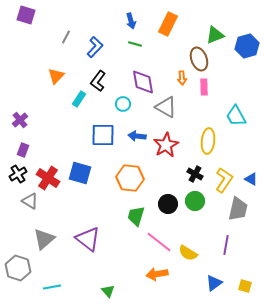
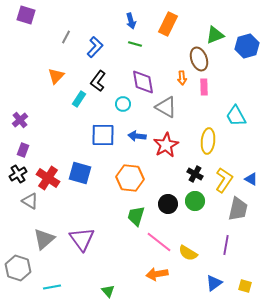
purple triangle at (88, 239): moved 6 px left; rotated 16 degrees clockwise
